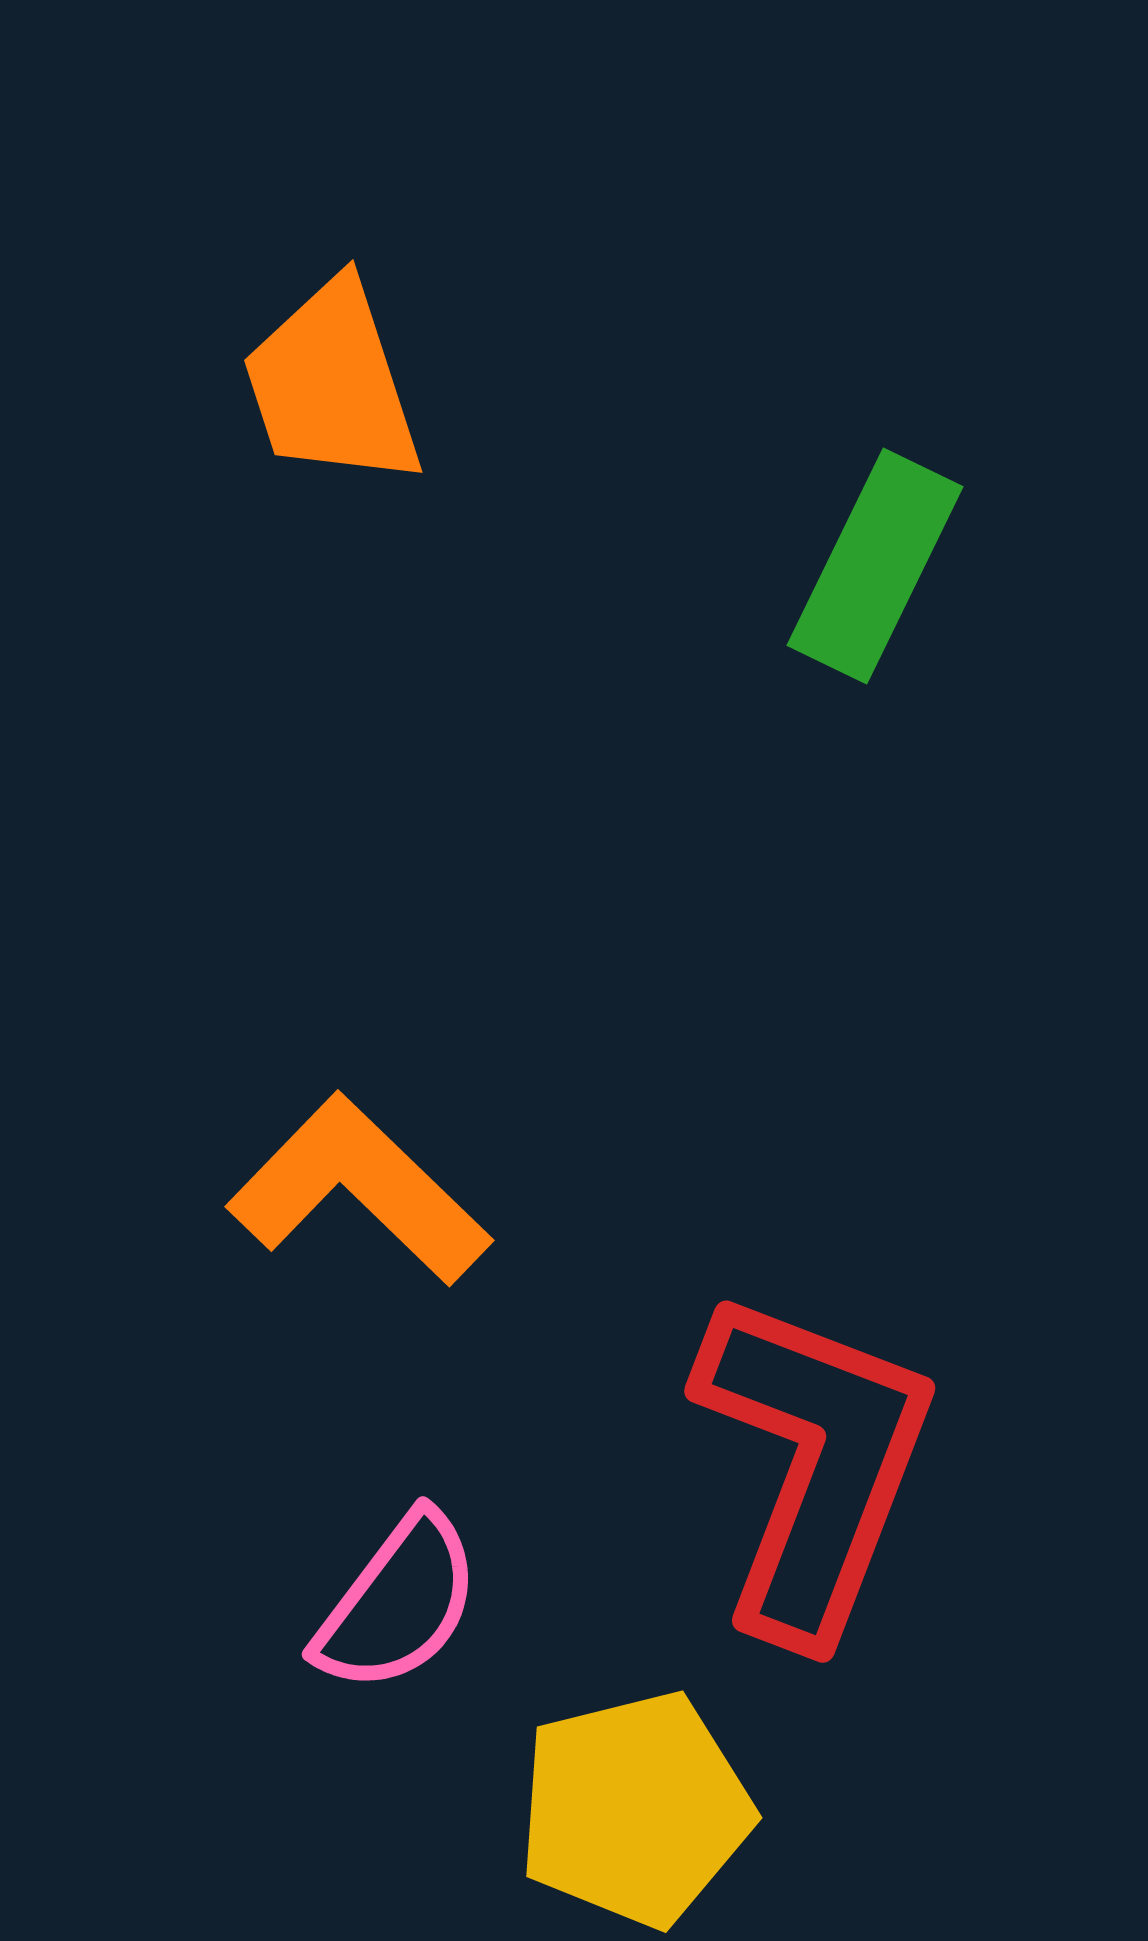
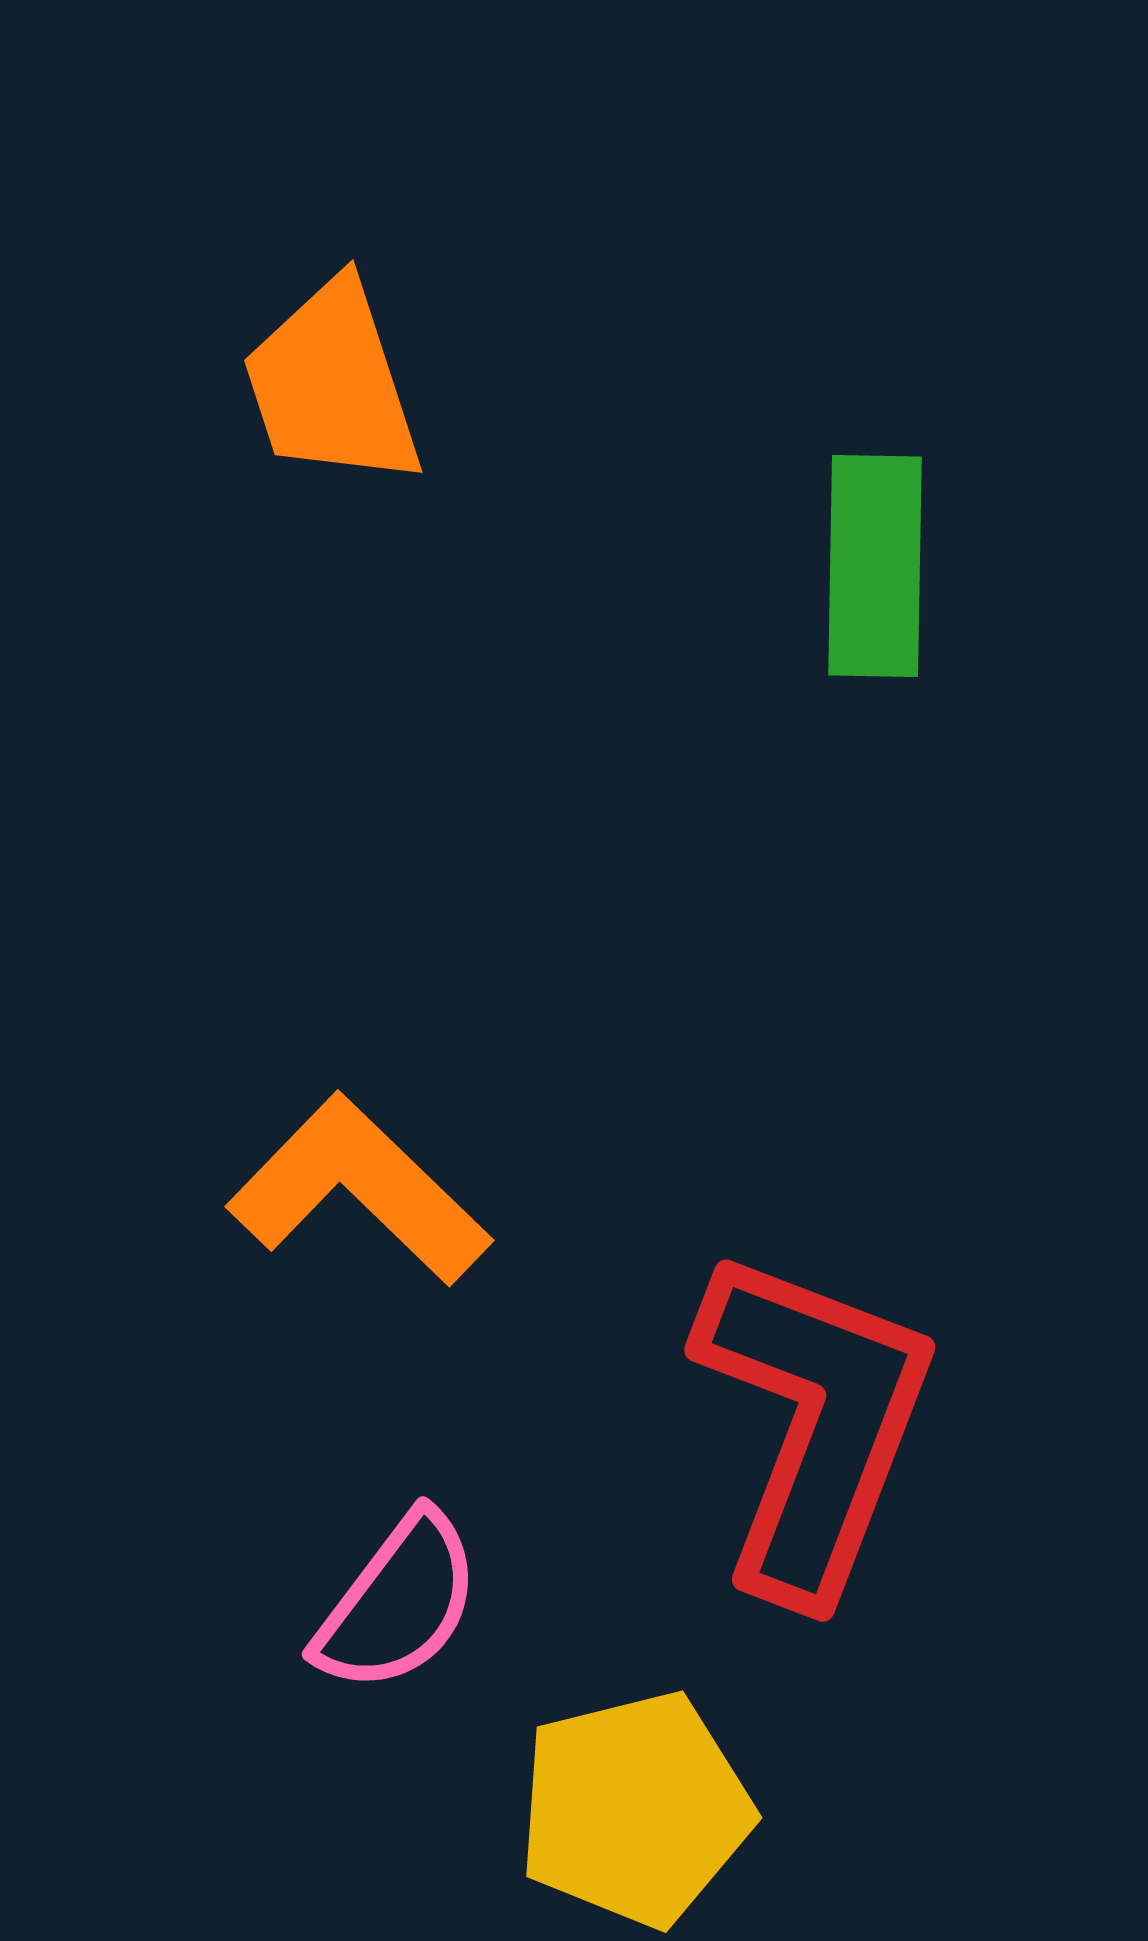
green rectangle: rotated 25 degrees counterclockwise
red L-shape: moved 41 px up
